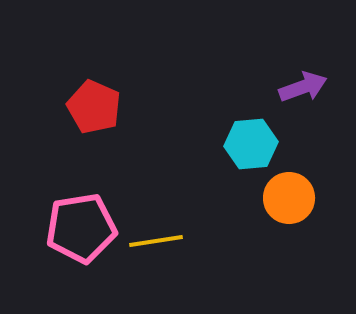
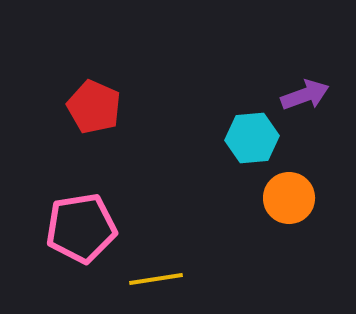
purple arrow: moved 2 px right, 8 px down
cyan hexagon: moved 1 px right, 6 px up
yellow line: moved 38 px down
